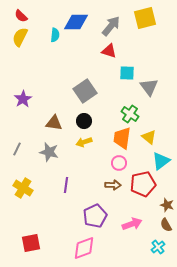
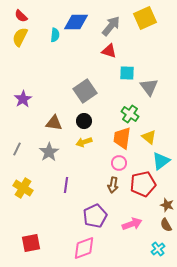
yellow square: rotated 10 degrees counterclockwise
gray star: rotated 24 degrees clockwise
brown arrow: rotated 98 degrees clockwise
cyan cross: moved 2 px down
